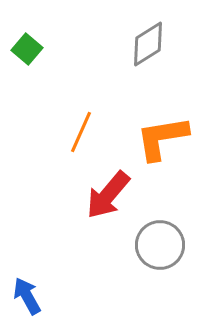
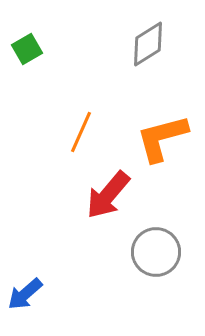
green square: rotated 20 degrees clockwise
orange L-shape: rotated 6 degrees counterclockwise
gray circle: moved 4 px left, 7 px down
blue arrow: moved 2 px left, 2 px up; rotated 102 degrees counterclockwise
